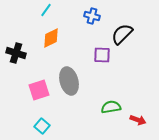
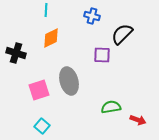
cyan line: rotated 32 degrees counterclockwise
